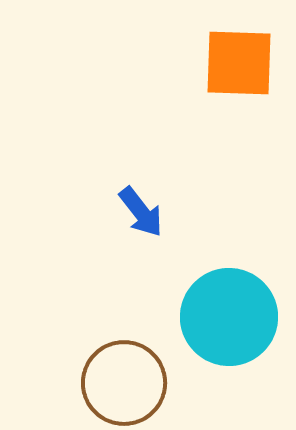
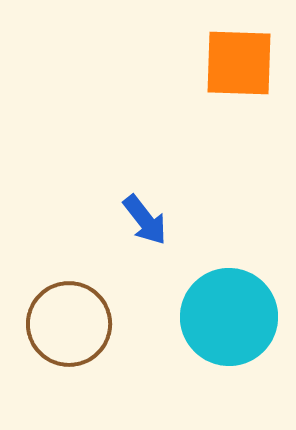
blue arrow: moved 4 px right, 8 px down
brown circle: moved 55 px left, 59 px up
